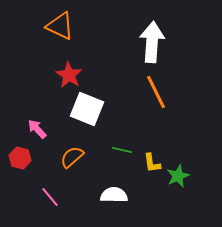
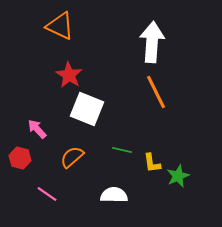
pink line: moved 3 px left, 3 px up; rotated 15 degrees counterclockwise
